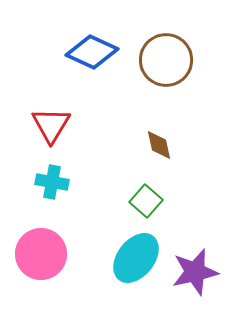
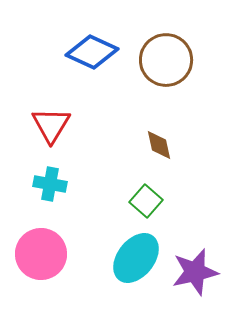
cyan cross: moved 2 px left, 2 px down
